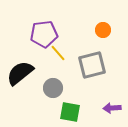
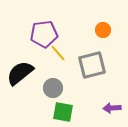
green square: moved 7 px left
